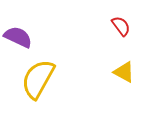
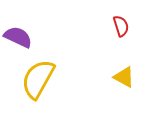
red semicircle: rotated 20 degrees clockwise
yellow triangle: moved 5 px down
